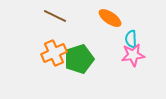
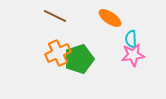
orange cross: moved 4 px right
